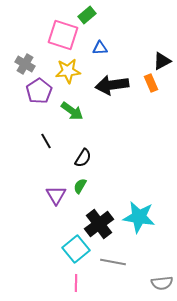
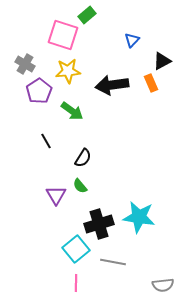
blue triangle: moved 32 px right, 8 px up; rotated 42 degrees counterclockwise
green semicircle: rotated 70 degrees counterclockwise
black cross: rotated 20 degrees clockwise
gray semicircle: moved 1 px right, 2 px down
